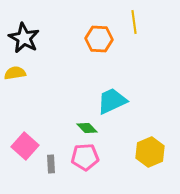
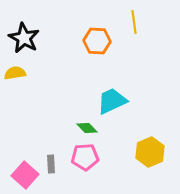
orange hexagon: moved 2 px left, 2 px down
pink square: moved 29 px down
